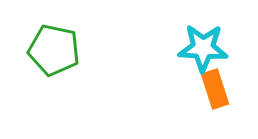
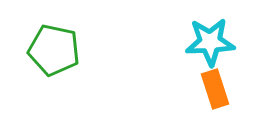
cyan star: moved 7 px right, 6 px up; rotated 6 degrees counterclockwise
